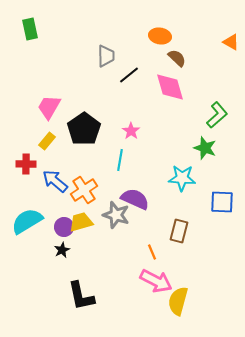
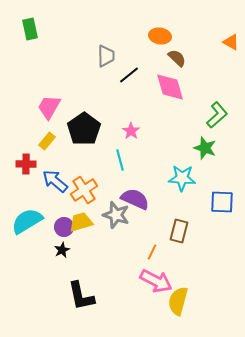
cyan line: rotated 25 degrees counterclockwise
orange line: rotated 49 degrees clockwise
